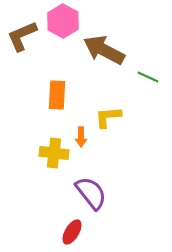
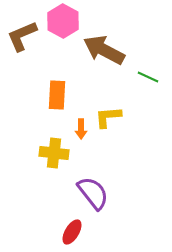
orange arrow: moved 8 px up
purple semicircle: moved 2 px right
